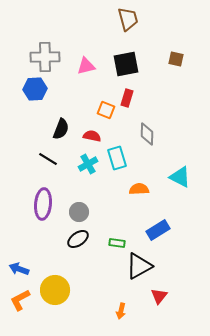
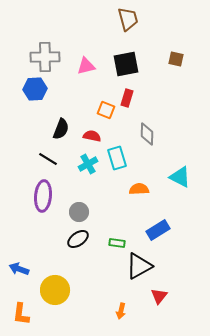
purple ellipse: moved 8 px up
orange L-shape: moved 1 px right, 14 px down; rotated 55 degrees counterclockwise
